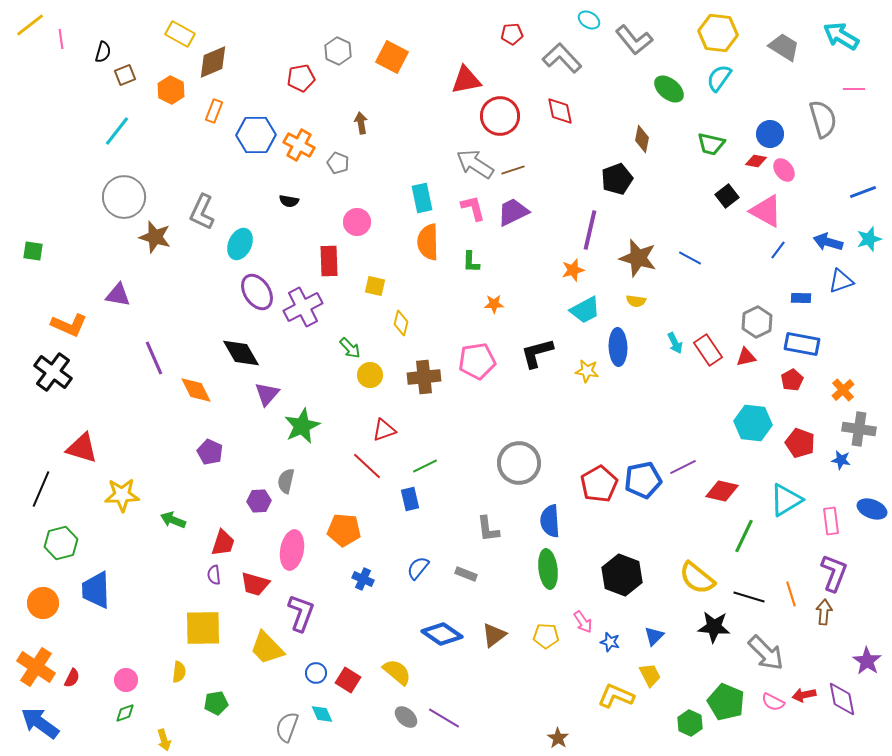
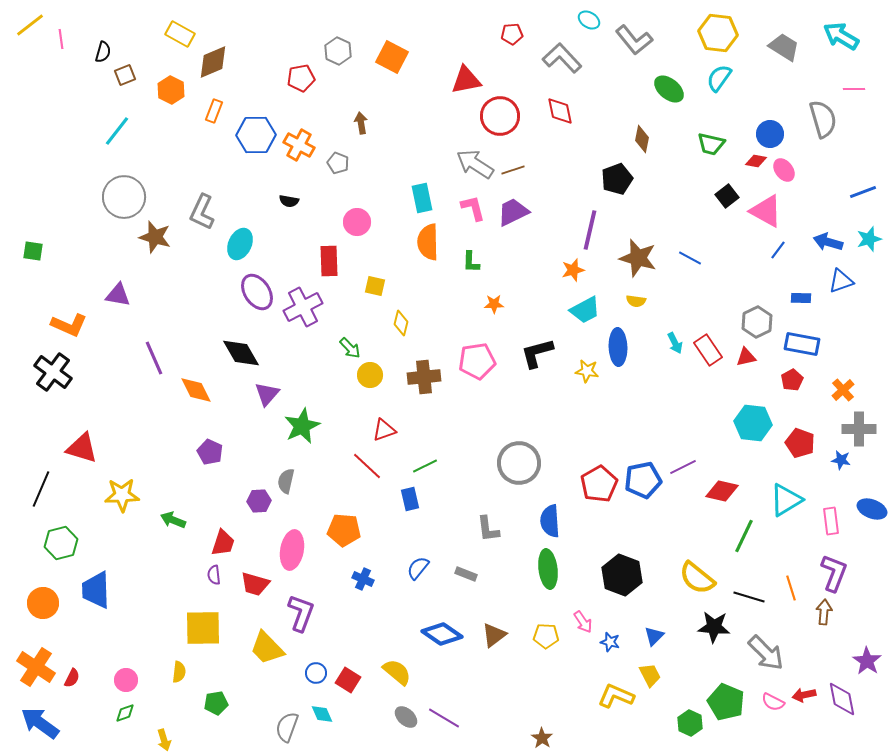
gray cross at (859, 429): rotated 8 degrees counterclockwise
orange line at (791, 594): moved 6 px up
brown star at (558, 738): moved 16 px left
